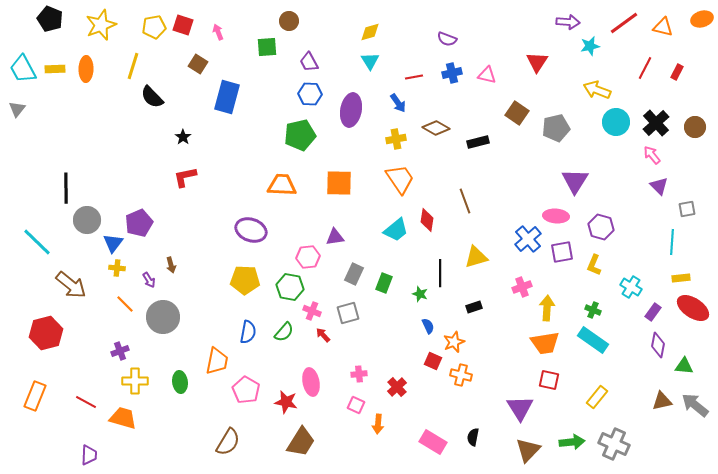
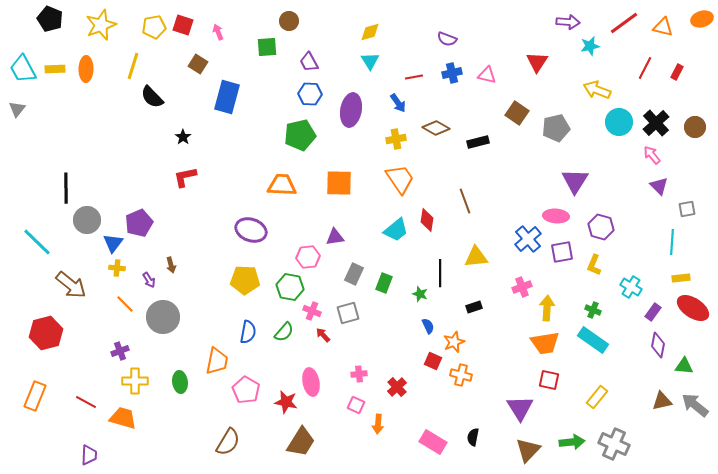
cyan circle at (616, 122): moved 3 px right
yellow triangle at (476, 257): rotated 10 degrees clockwise
